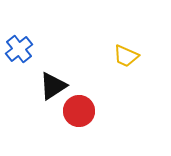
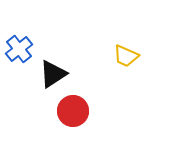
black triangle: moved 12 px up
red circle: moved 6 px left
